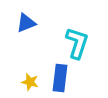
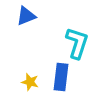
blue triangle: moved 7 px up
blue rectangle: moved 1 px right, 1 px up
